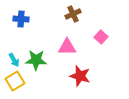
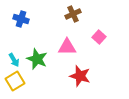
blue cross: rotated 14 degrees clockwise
pink square: moved 2 px left
green star: moved 1 px right, 1 px up; rotated 20 degrees clockwise
